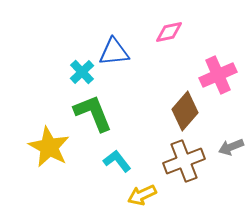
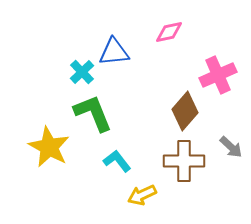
gray arrow: rotated 115 degrees counterclockwise
brown cross: rotated 21 degrees clockwise
